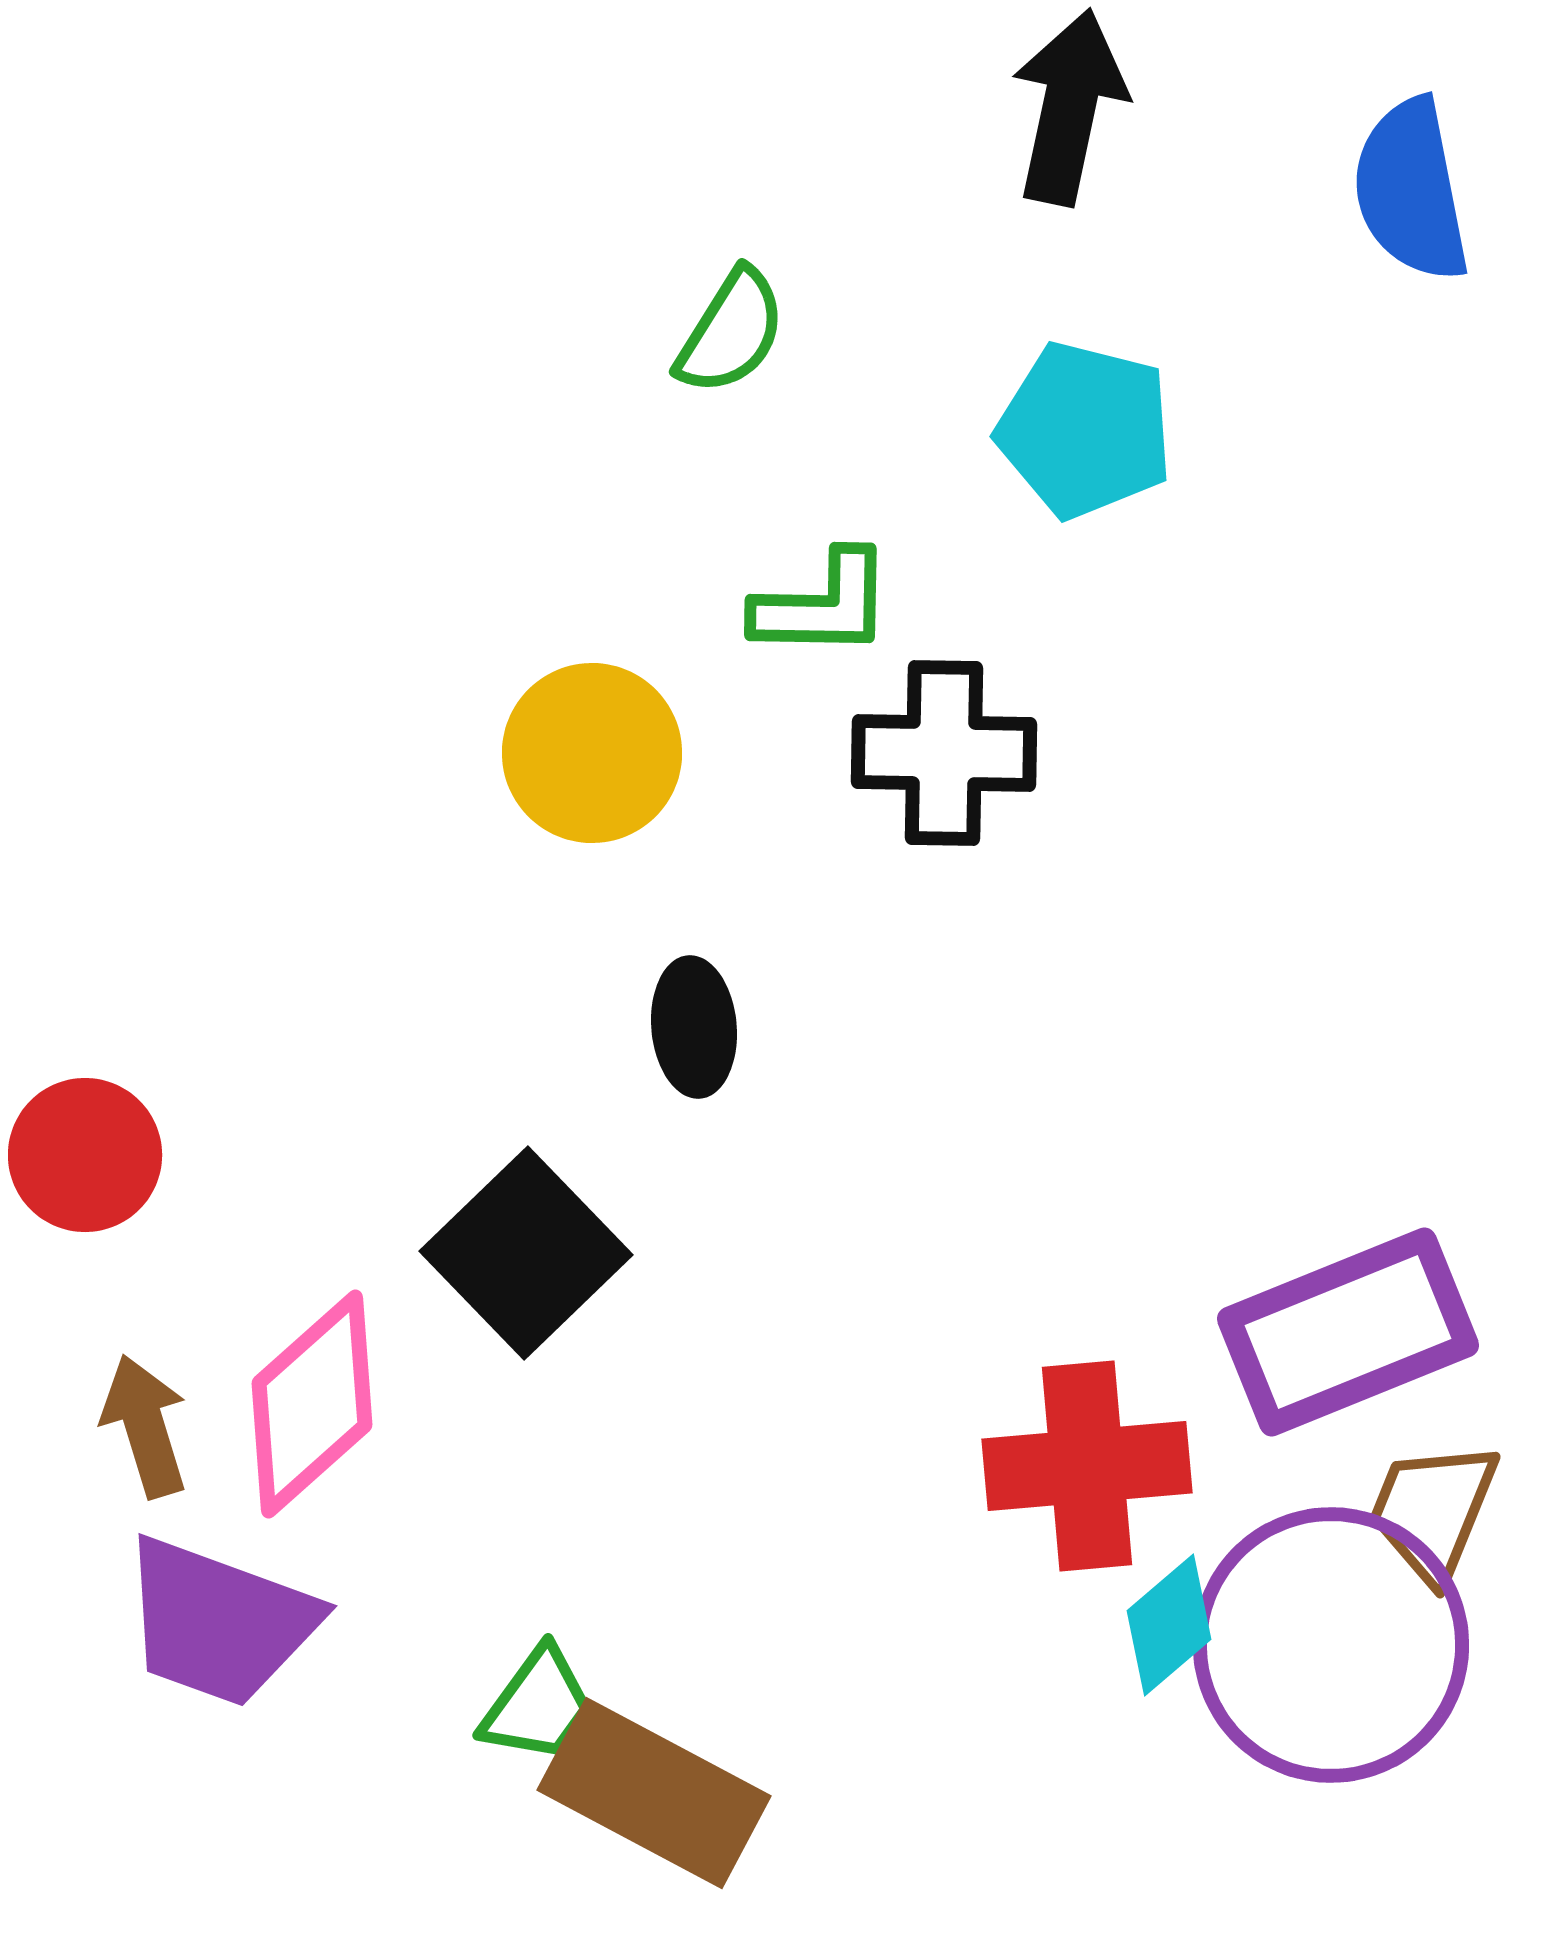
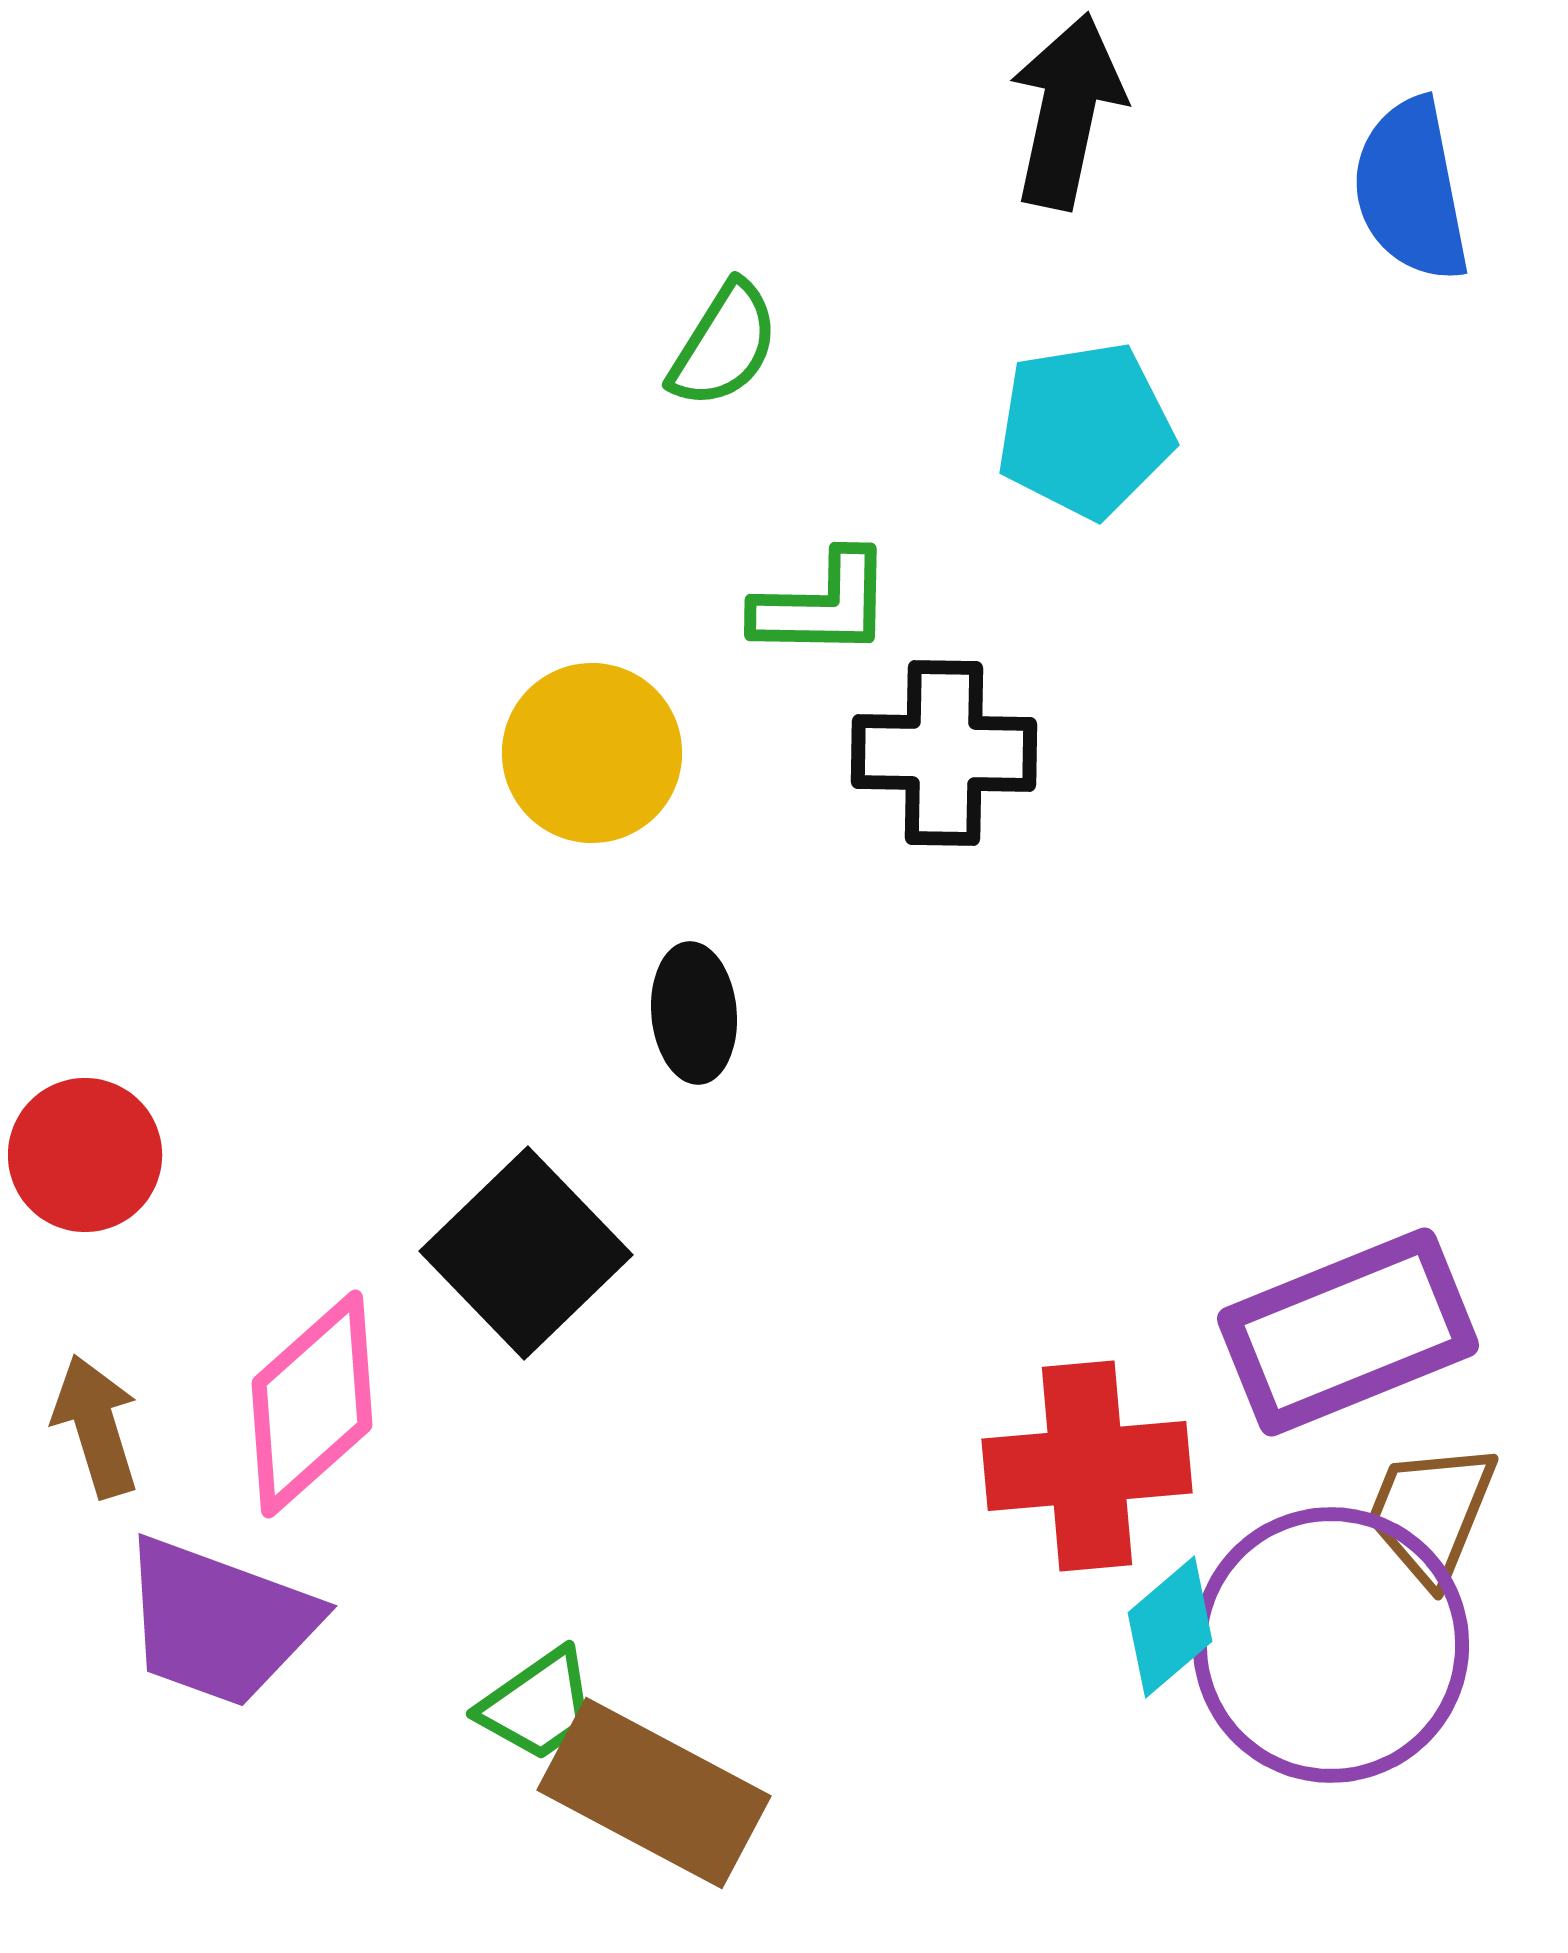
black arrow: moved 2 px left, 4 px down
green semicircle: moved 7 px left, 13 px down
cyan pentagon: rotated 23 degrees counterclockwise
black ellipse: moved 14 px up
brown arrow: moved 49 px left
brown trapezoid: moved 2 px left, 2 px down
cyan diamond: moved 1 px right, 2 px down
green trapezoid: rotated 19 degrees clockwise
